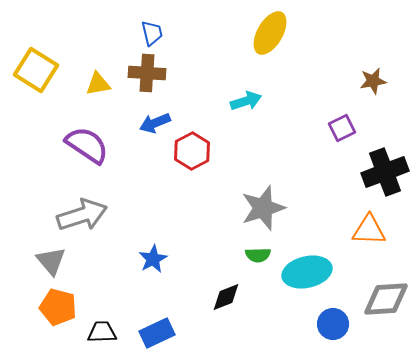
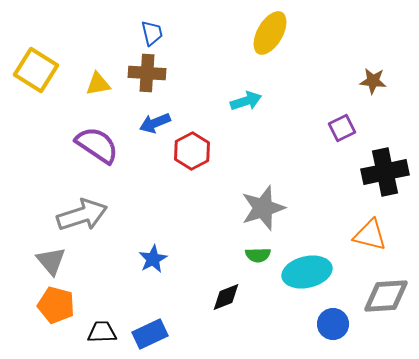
brown star: rotated 16 degrees clockwise
purple semicircle: moved 10 px right
black cross: rotated 9 degrees clockwise
orange triangle: moved 1 px right, 5 px down; rotated 12 degrees clockwise
gray diamond: moved 3 px up
orange pentagon: moved 2 px left, 2 px up
blue rectangle: moved 7 px left, 1 px down
